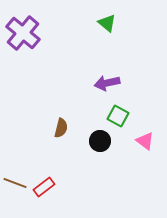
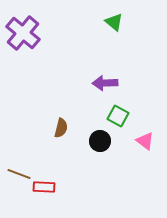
green triangle: moved 7 px right, 1 px up
purple arrow: moved 2 px left; rotated 10 degrees clockwise
brown line: moved 4 px right, 9 px up
red rectangle: rotated 40 degrees clockwise
